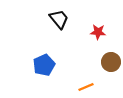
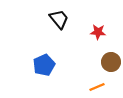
orange line: moved 11 px right
